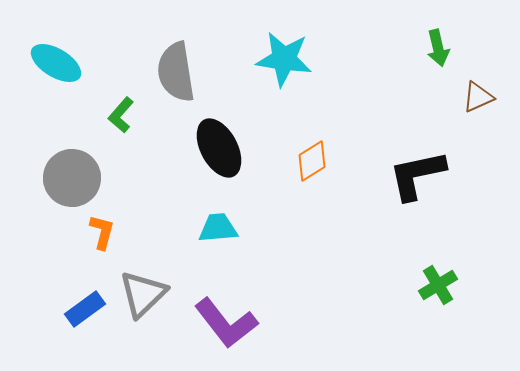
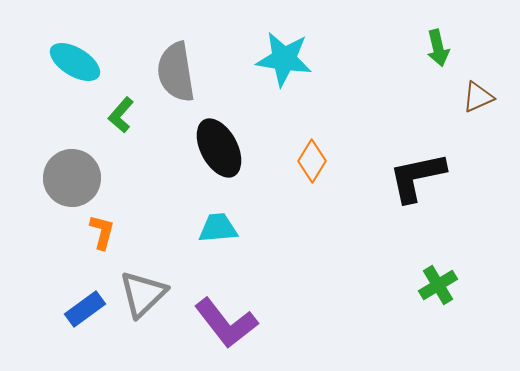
cyan ellipse: moved 19 px right, 1 px up
orange diamond: rotated 27 degrees counterclockwise
black L-shape: moved 2 px down
